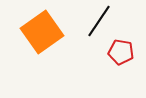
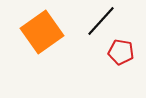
black line: moved 2 px right; rotated 8 degrees clockwise
